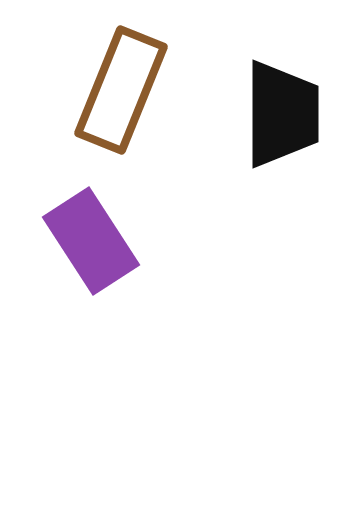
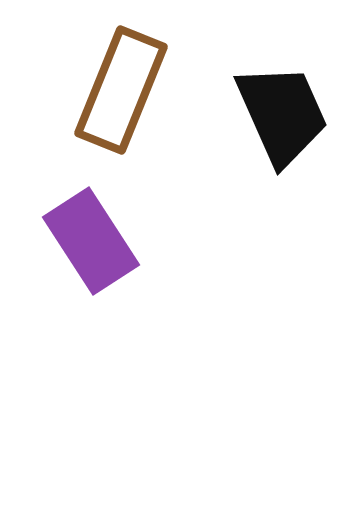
black trapezoid: rotated 24 degrees counterclockwise
